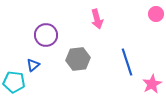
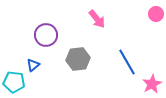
pink arrow: rotated 24 degrees counterclockwise
blue line: rotated 12 degrees counterclockwise
